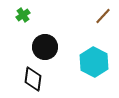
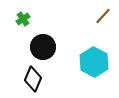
green cross: moved 4 px down
black circle: moved 2 px left
black diamond: rotated 15 degrees clockwise
